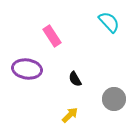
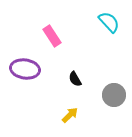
purple ellipse: moved 2 px left
gray circle: moved 4 px up
